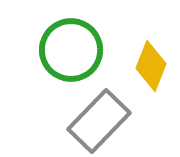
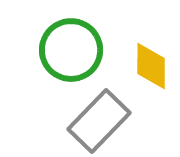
yellow diamond: rotated 21 degrees counterclockwise
